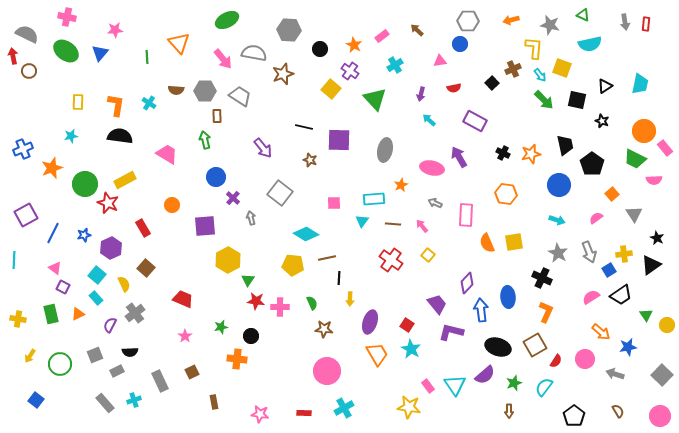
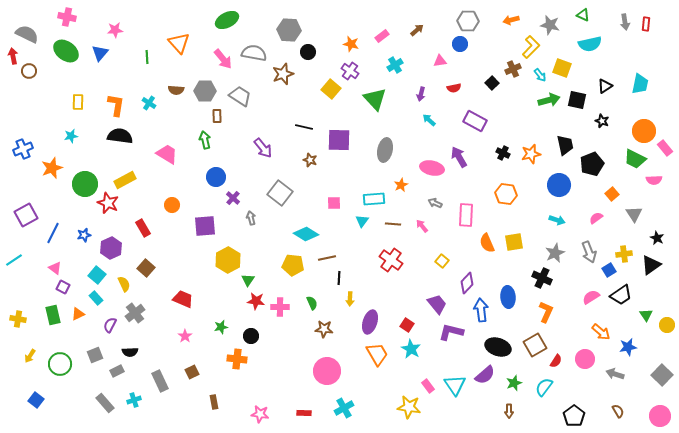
brown arrow at (417, 30): rotated 96 degrees clockwise
orange star at (354, 45): moved 3 px left, 1 px up; rotated 14 degrees counterclockwise
yellow L-shape at (534, 48): moved 3 px left, 1 px up; rotated 40 degrees clockwise
black circle at (320, 49): moved 12 px left, 3 px down
green arrow at (544, 100): moved 5 px right; rotated 60 degrees counterclockwise
black pentagon at (592, 164): rotated 15 degrees clockwise
gray star at (558, 253): moved 3 px left; rotated 18 degrees clockwise
yellow square at (428, 255): moved 14 px right, 6 px down
cyan line at (14, 260): rotated 54 degrees clockwise
green rectangle at (51, 314): moved 2 px right, 1 px down
